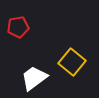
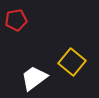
red pentagon: moved 2 px left, 7 px up
